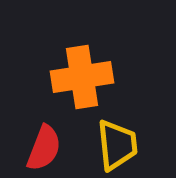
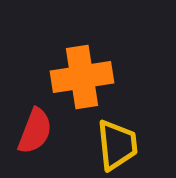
red semicircle: moved 9 px left, 17 px up
